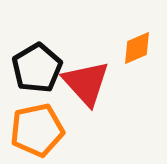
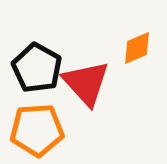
black pentagon: rotated 12 degrees counterclockwise
orange pentagon: rotated 8 degrees clockwise
